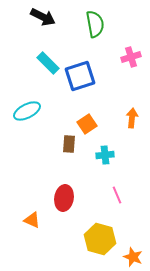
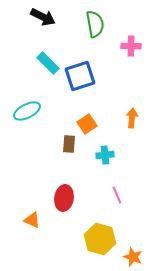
pink cross: moved 11 px up; rotated 18 degrees clockwise
